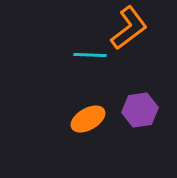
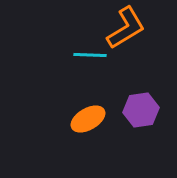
orange L-shape: moved 3 px left; rotated 6 degrees clockwise
purple hexagon: moved 1 px right
